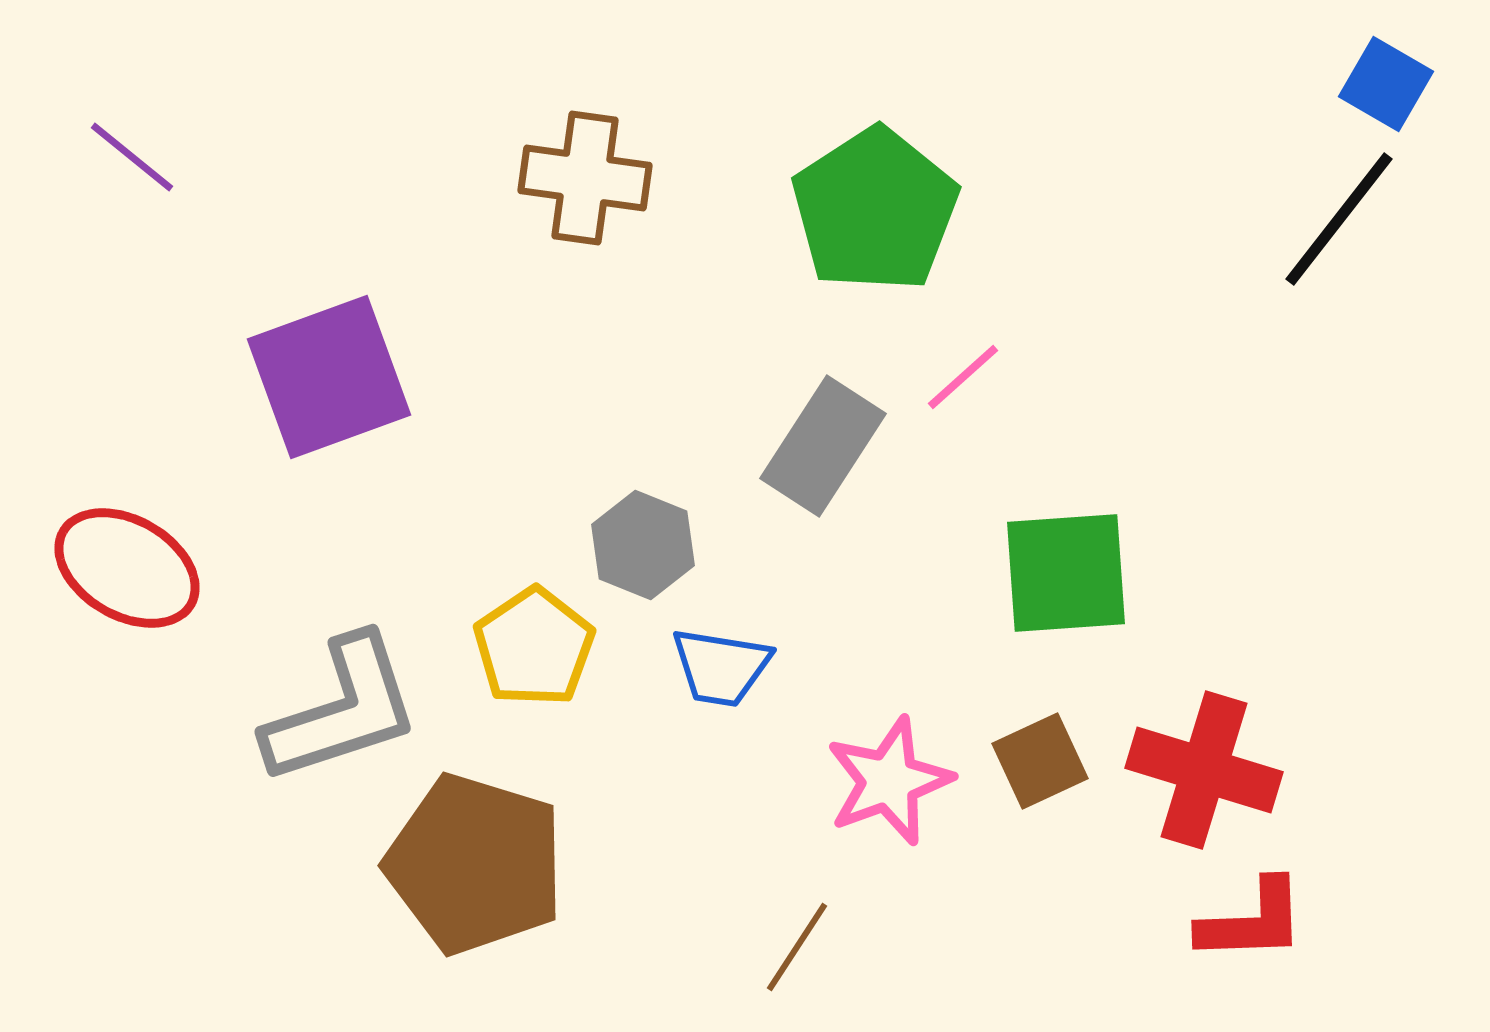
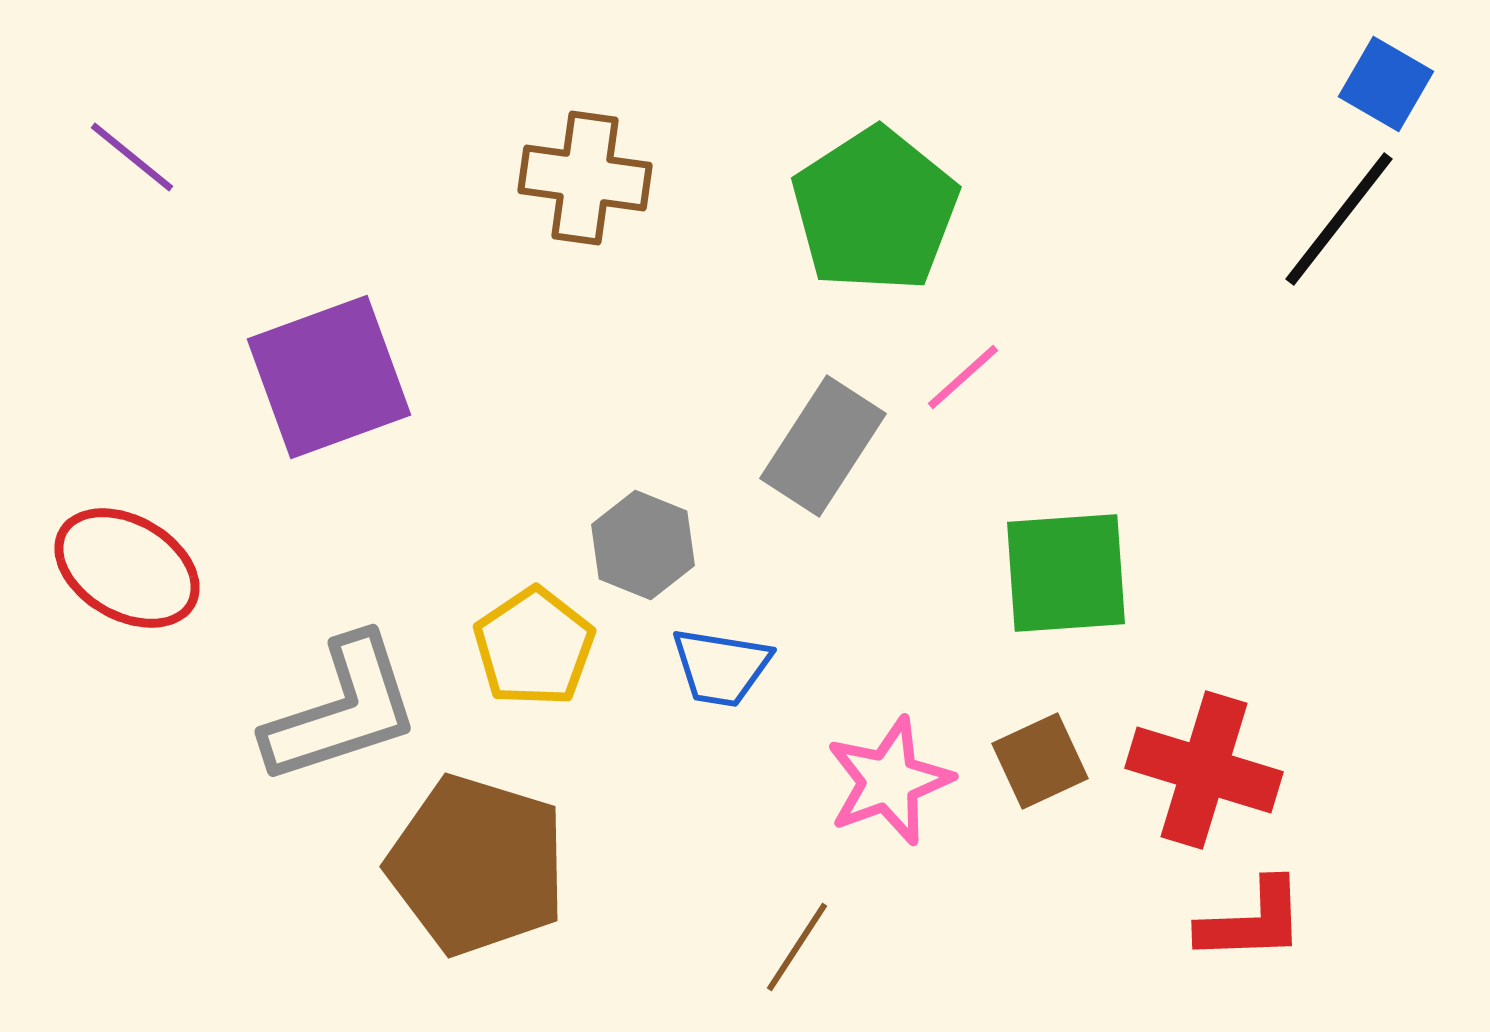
brown pentagon: moved 2 px right, 1 px down
